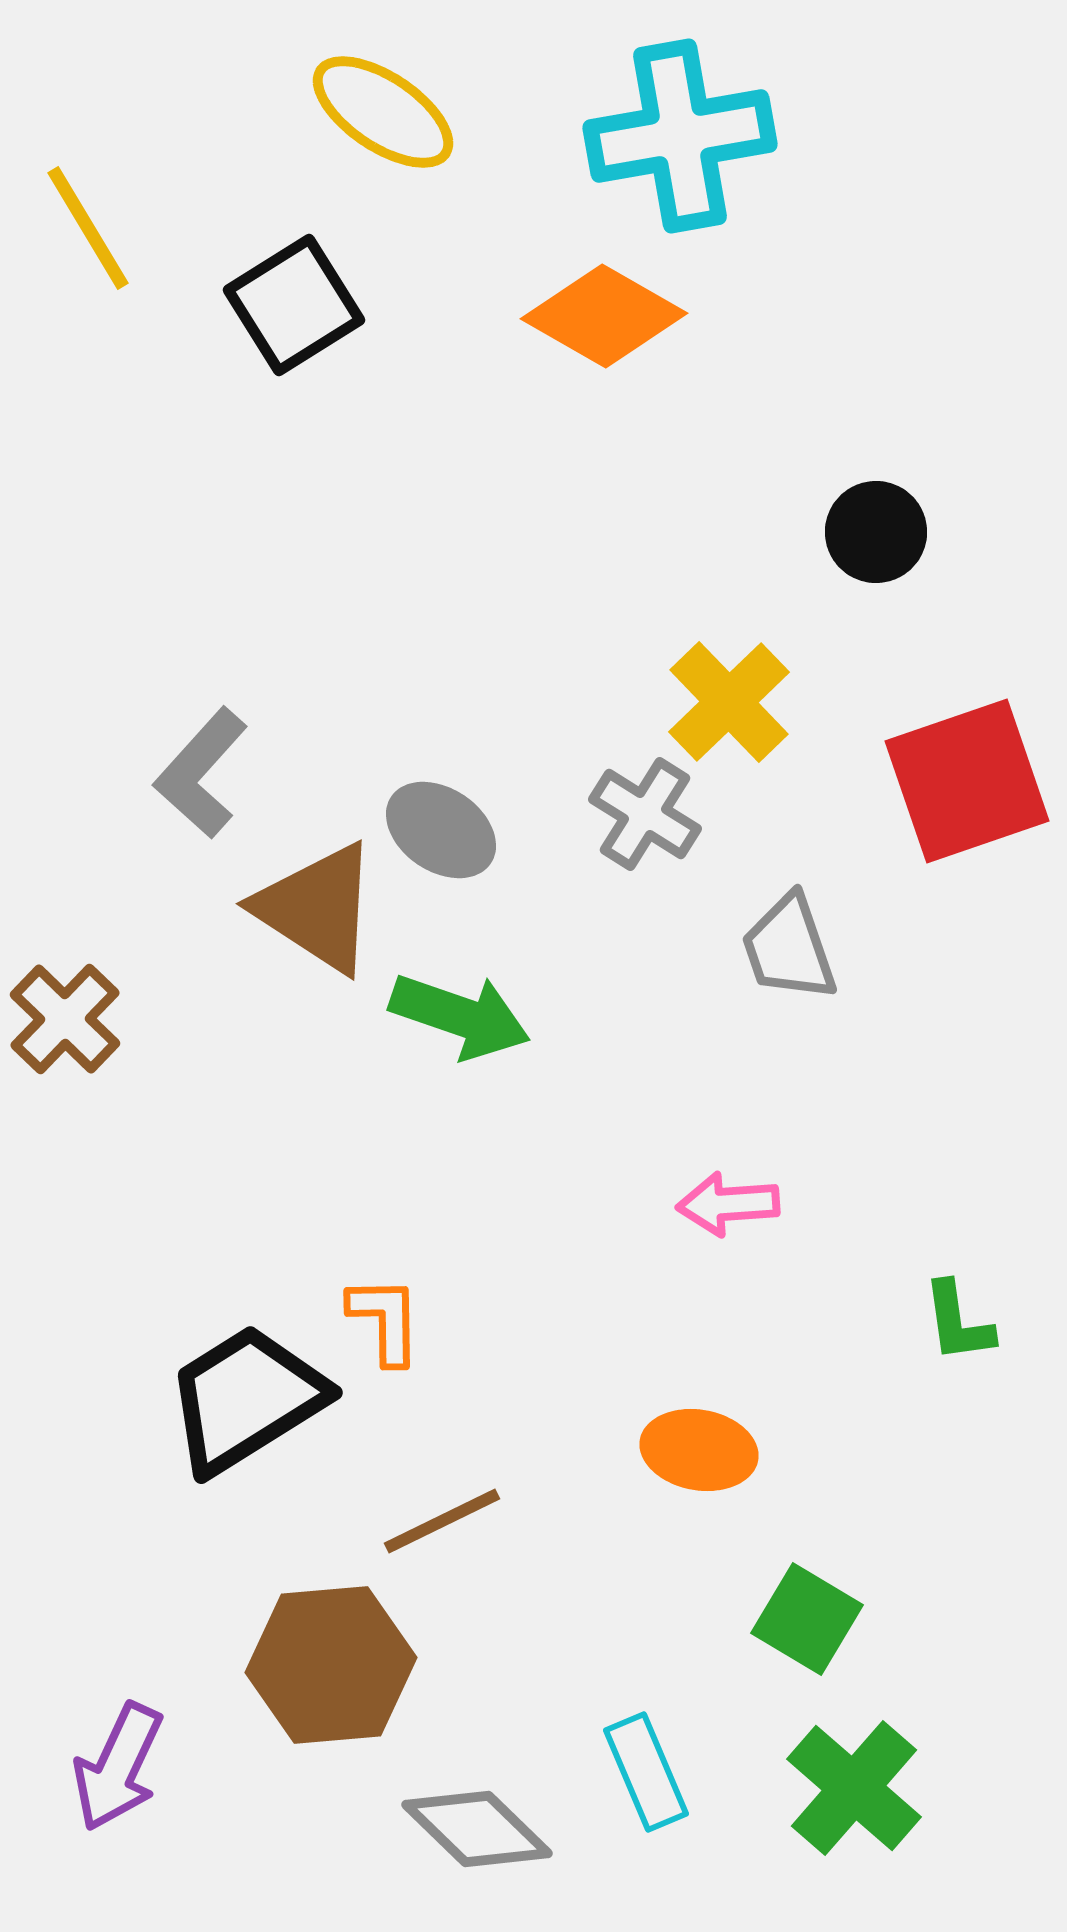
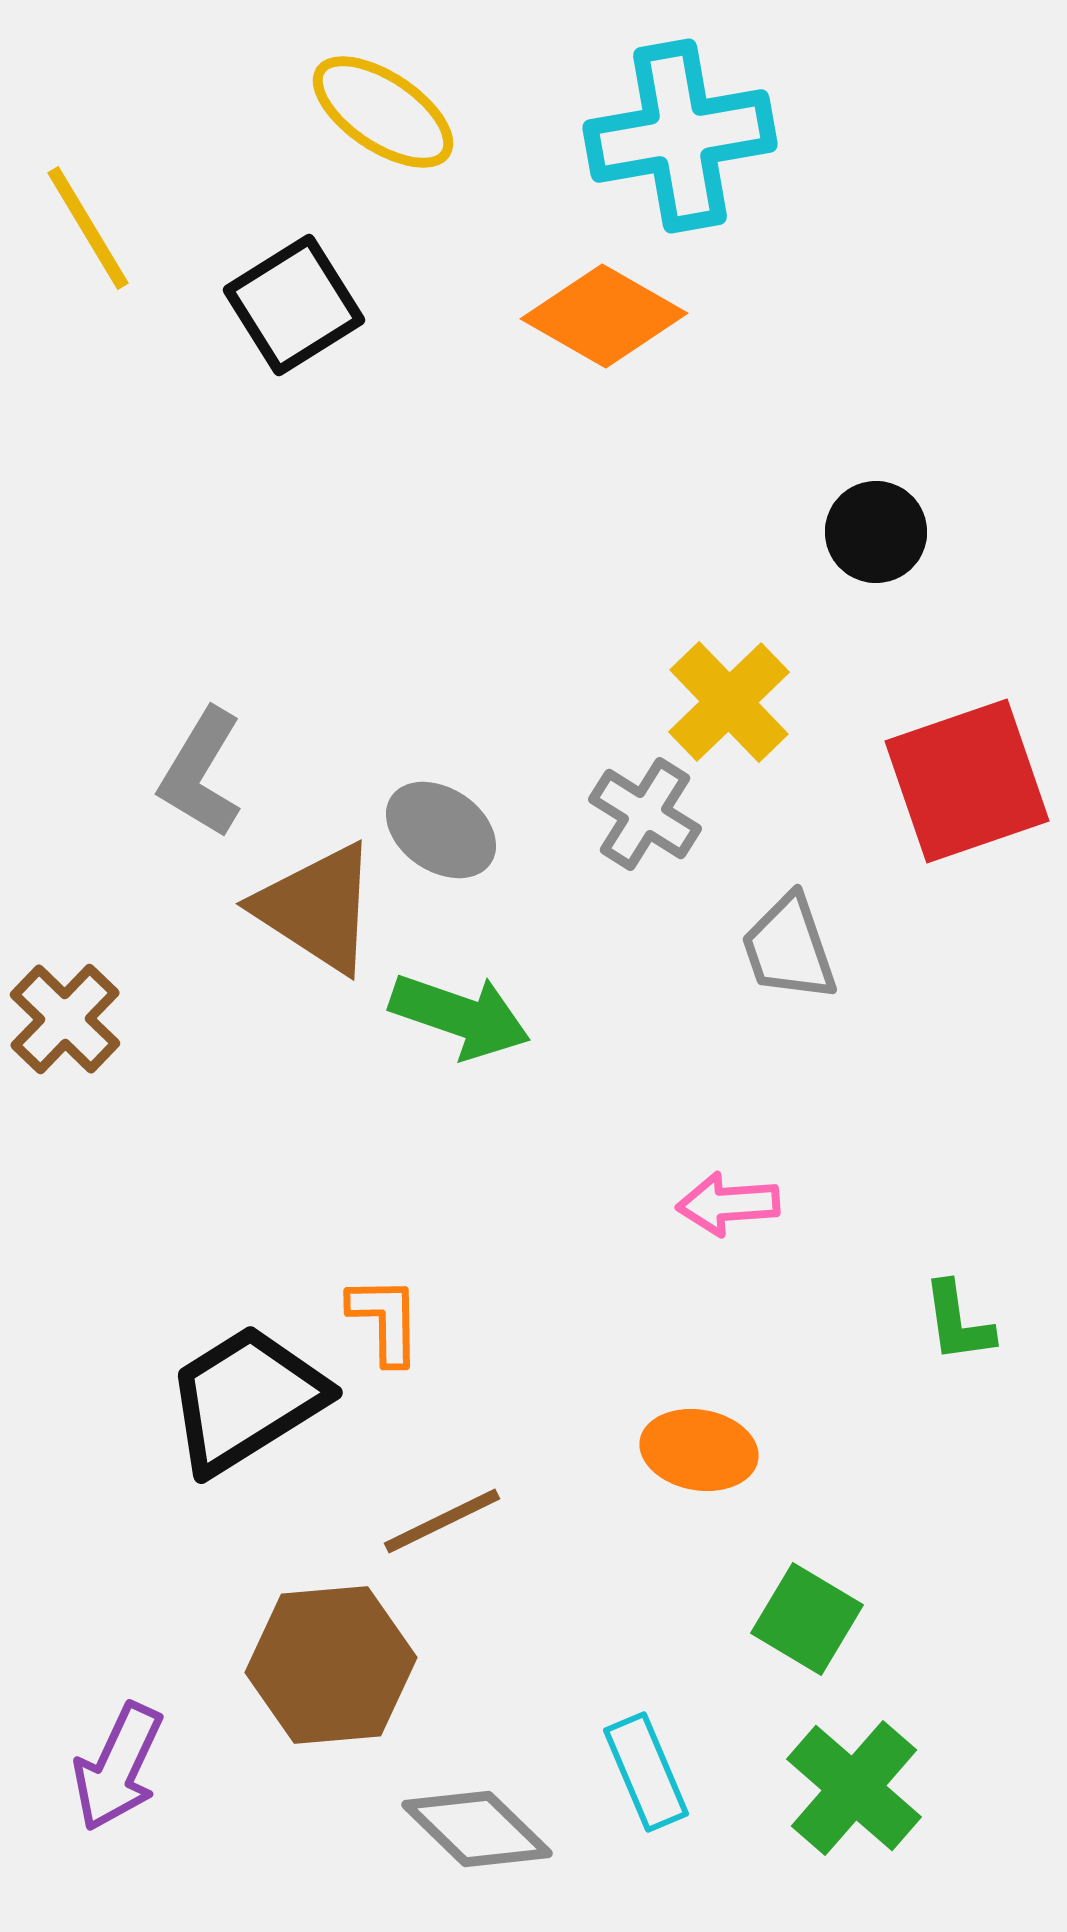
gray L-shape: rotated 11 degrees counterclockwise
